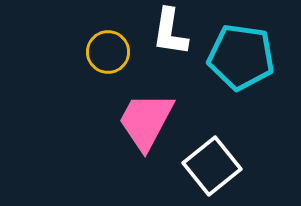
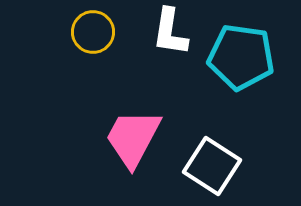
yellow circle: moved 15 px left, 20 px up
pink trapezoid: moved 13 px left, 17 px down
white square: rotated 18 degrees counterclockwise
